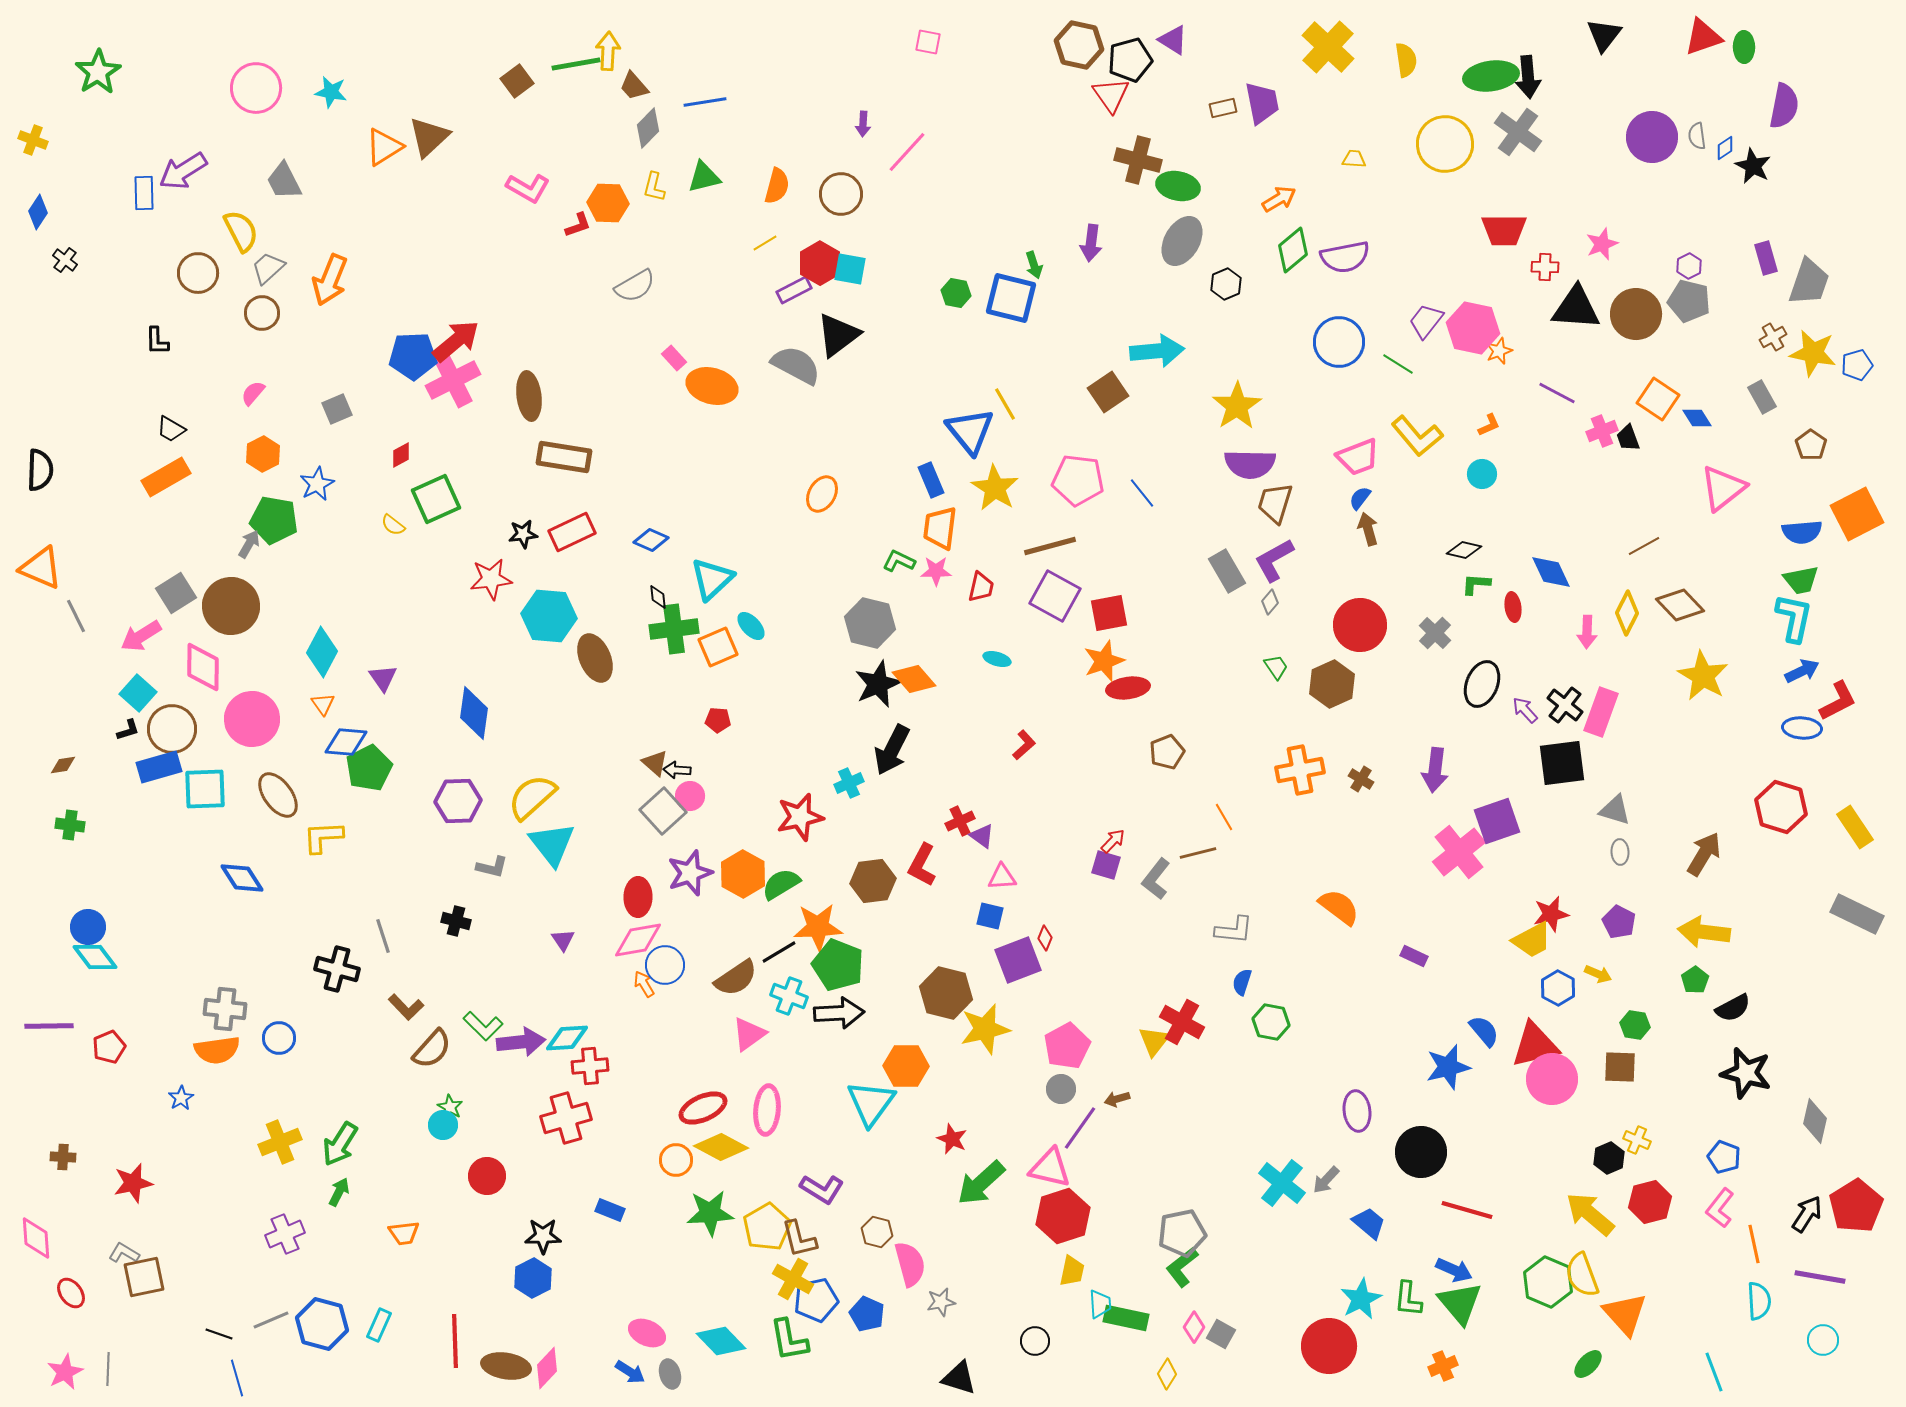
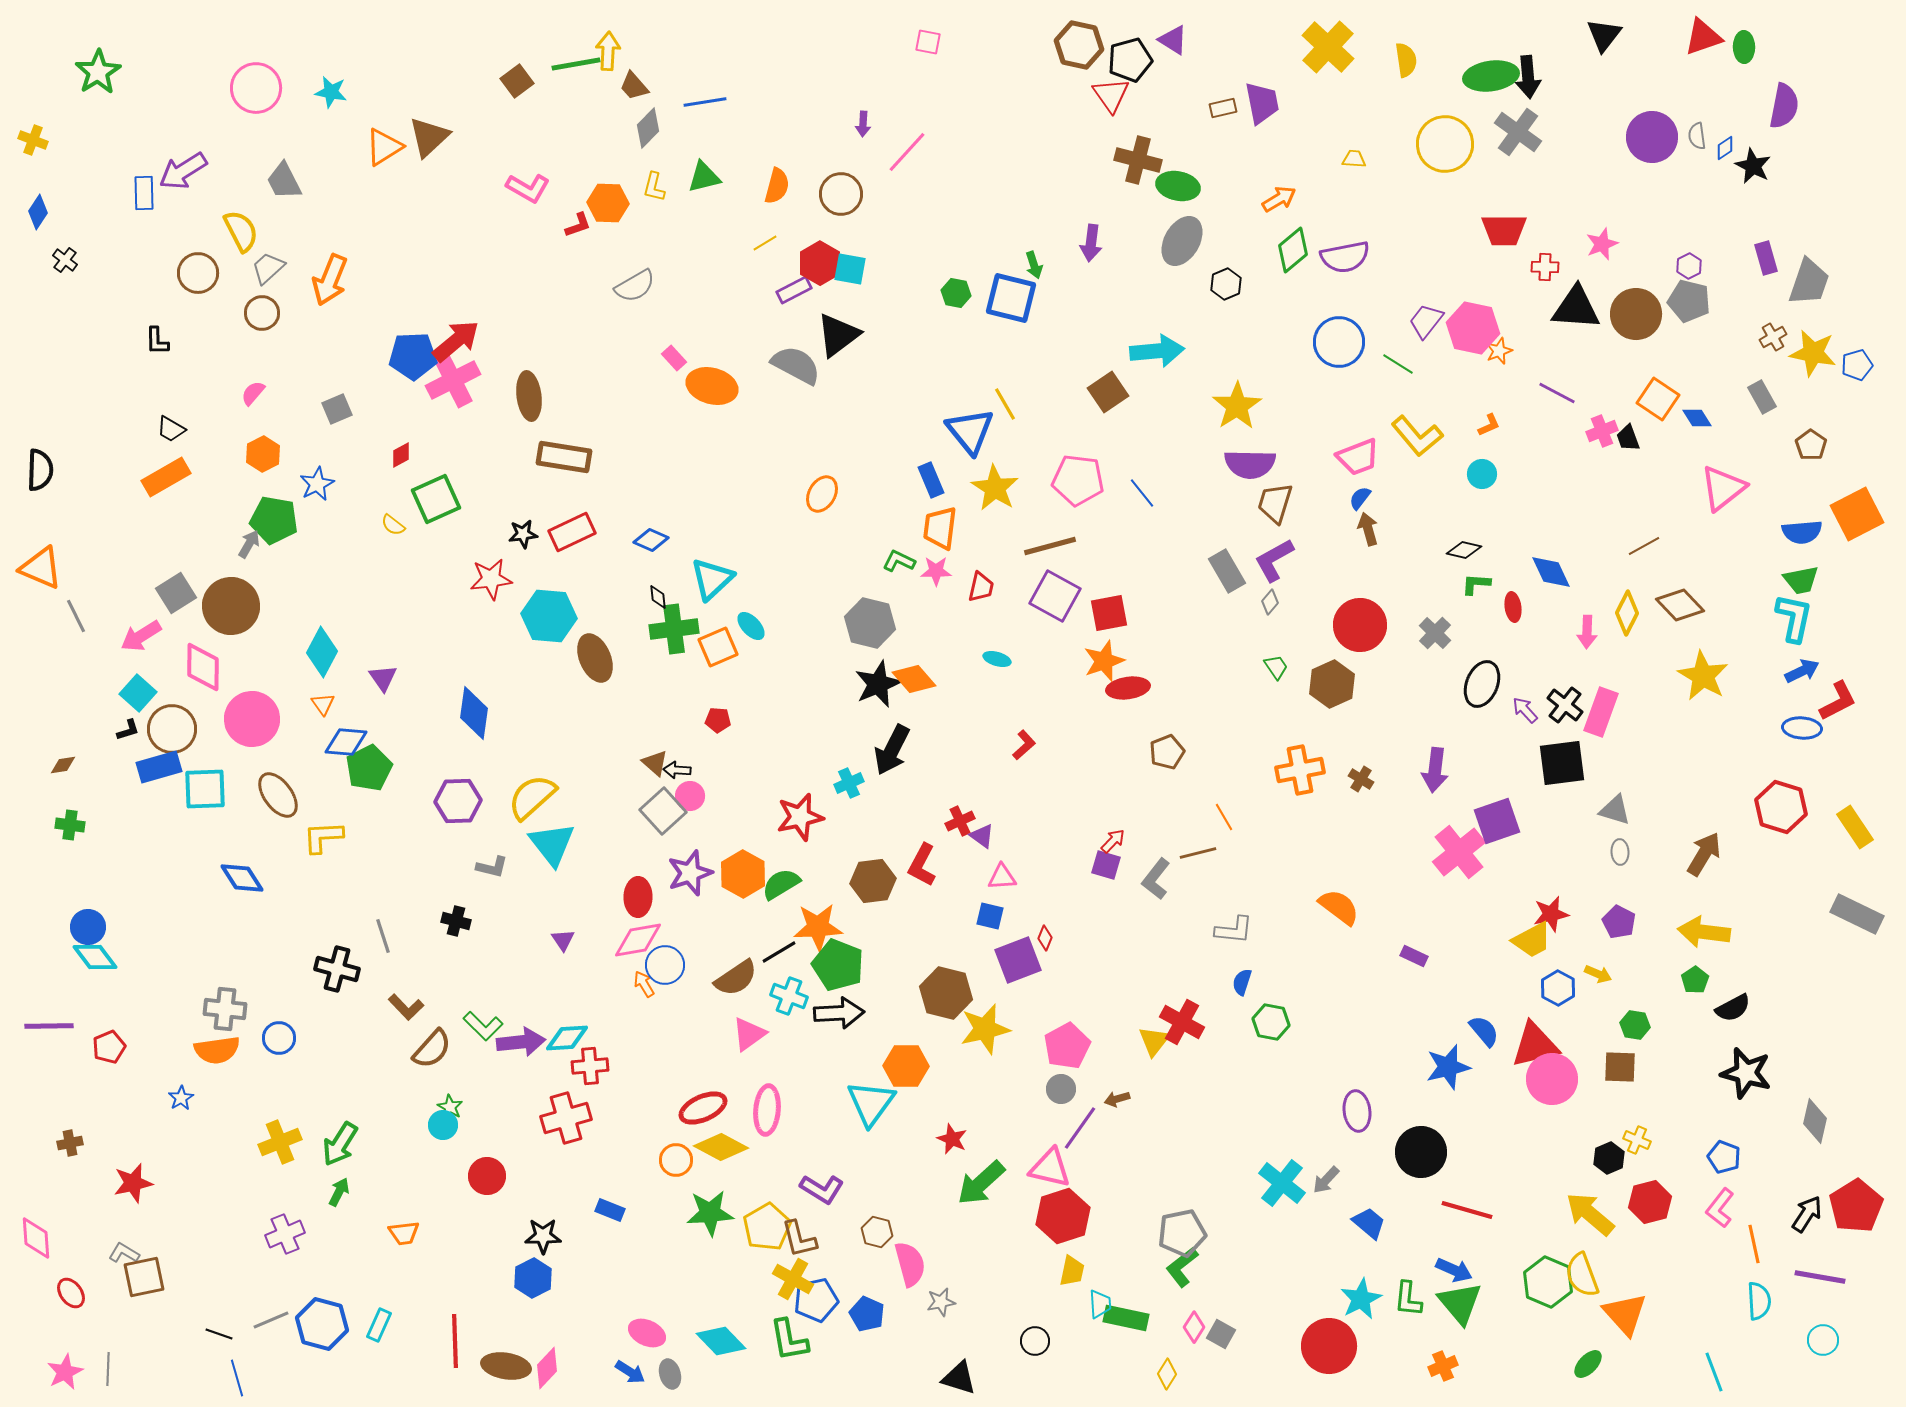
brown cross at (63, 1157): moved 7 px right, 14 px up; rotated 15 degrees counterclockwise
